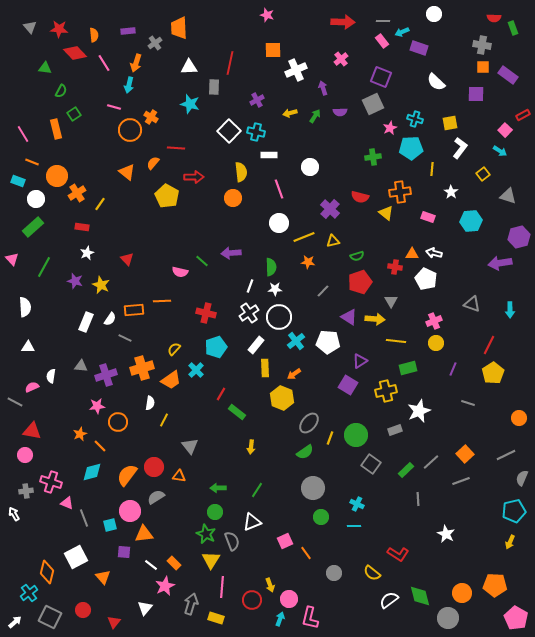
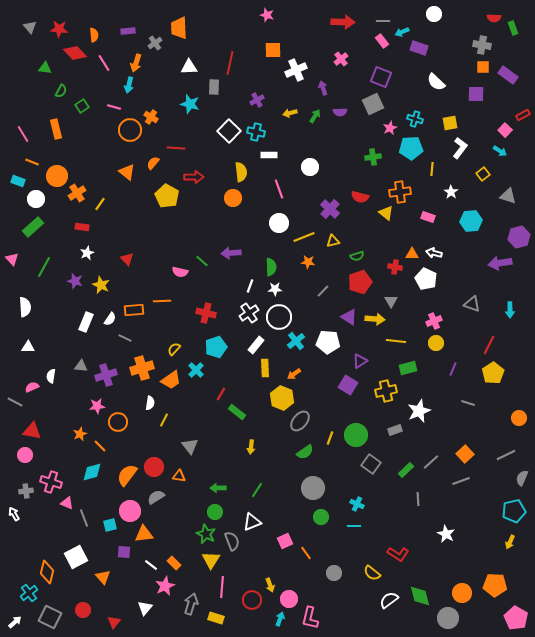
green square at (74, 114): moved 8 px right, 8 px up
gray ellipse at (309, 423): moved 9 px left, 2 px up
